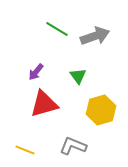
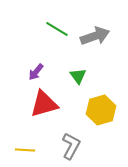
gray L-shape: moved 2 px left; rotated 96 degrees clockwise
yellow line: rotated 18 degrees counterclockwise
